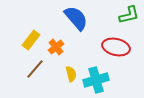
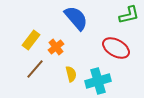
red ellipse: moved 1 px down; rotated 16 degrees clockwise
cyan cross: moved 2 px right, 1 px down
